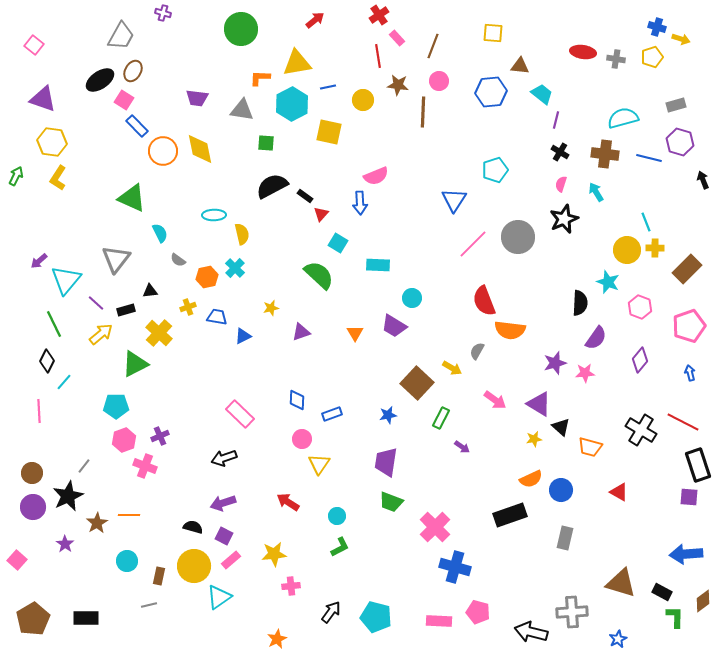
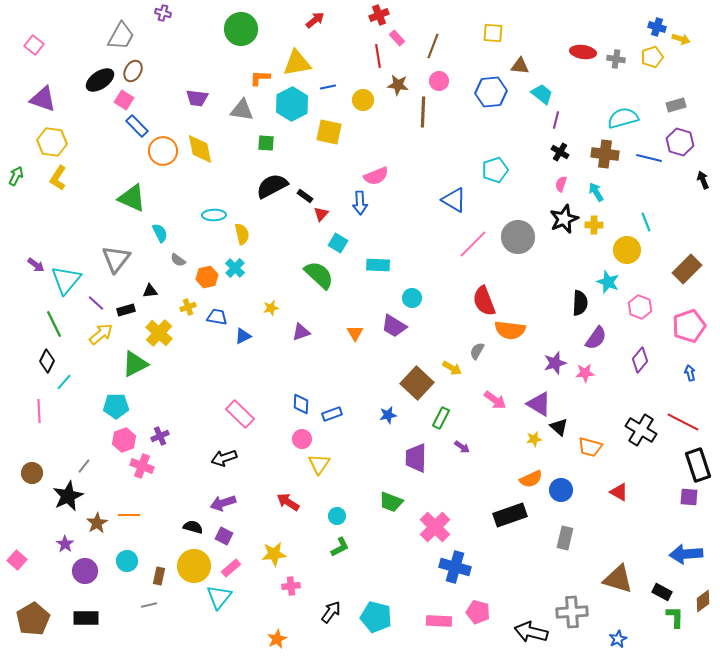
red cross at (379, 15): rotated 12 degrees clockwise
blue triangle at (454, 200): rotated 32 degrees counterclockwise
yellow cross at (655, 248): moved 61 px left, 23 px up
purple arrow at (39, 261): moved 3 px left, 4 px down; rotated 102 degrees counterclockwise
blue diamond at (297, 400): moved 4 px right, 4 px down
black triangle at (561, 427): moved 2 px left
purple trapezoid at (386, 462): moved 30 px right, 4 px up; rotated 8 degrees counterclockwise
pink cross at (145, 466): moved 3 px left
purple circle at (33, 507): moved 52 px right, 64 px down
pink rectangle at (231, 560): moved 8 px down
brown triangle at (621, 583): moved 3 px left, 4 px up
cyan triangle at (219, 597): rotated 16 degrees counterclockwise
